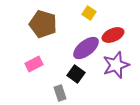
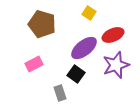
brown pentagon: moved 1 px left
purple ellipse: moved 2 px left
